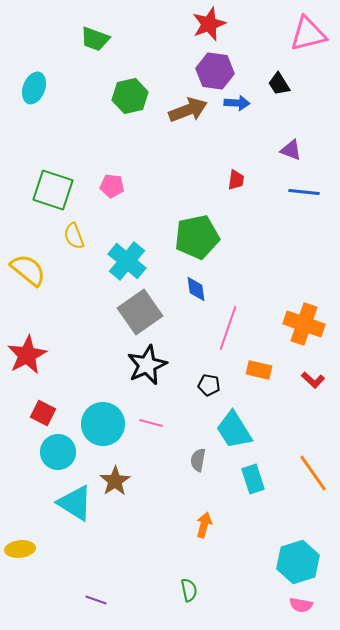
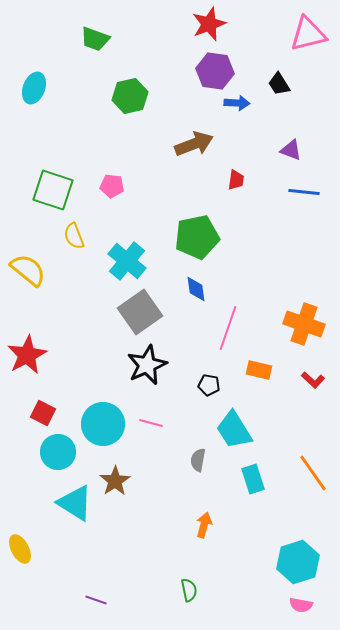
brown arrow at (188, 110): moved 6 px right, 34 px down
yellow ellipse at (20, 549): rotated 68 degrees clockwise
